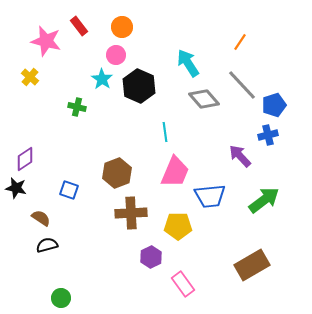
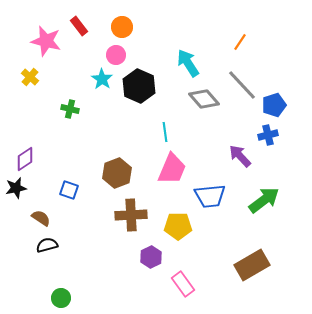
green cross: moved 7 px left, 2 px down
pink trapezoid: moved 3 px left, 3 px up
black star: rotated 25 degrees counterclockwise
brown cross: moved 2 px down
